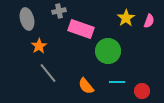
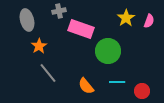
gray ellipse: moved 1 px down
